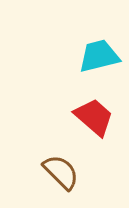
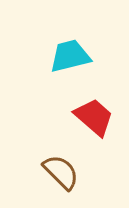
cyan trapezoid: moved 29 px left
